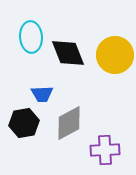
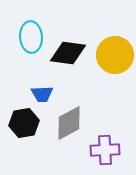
black diamond: rotated 60 degrees counterclockwise
